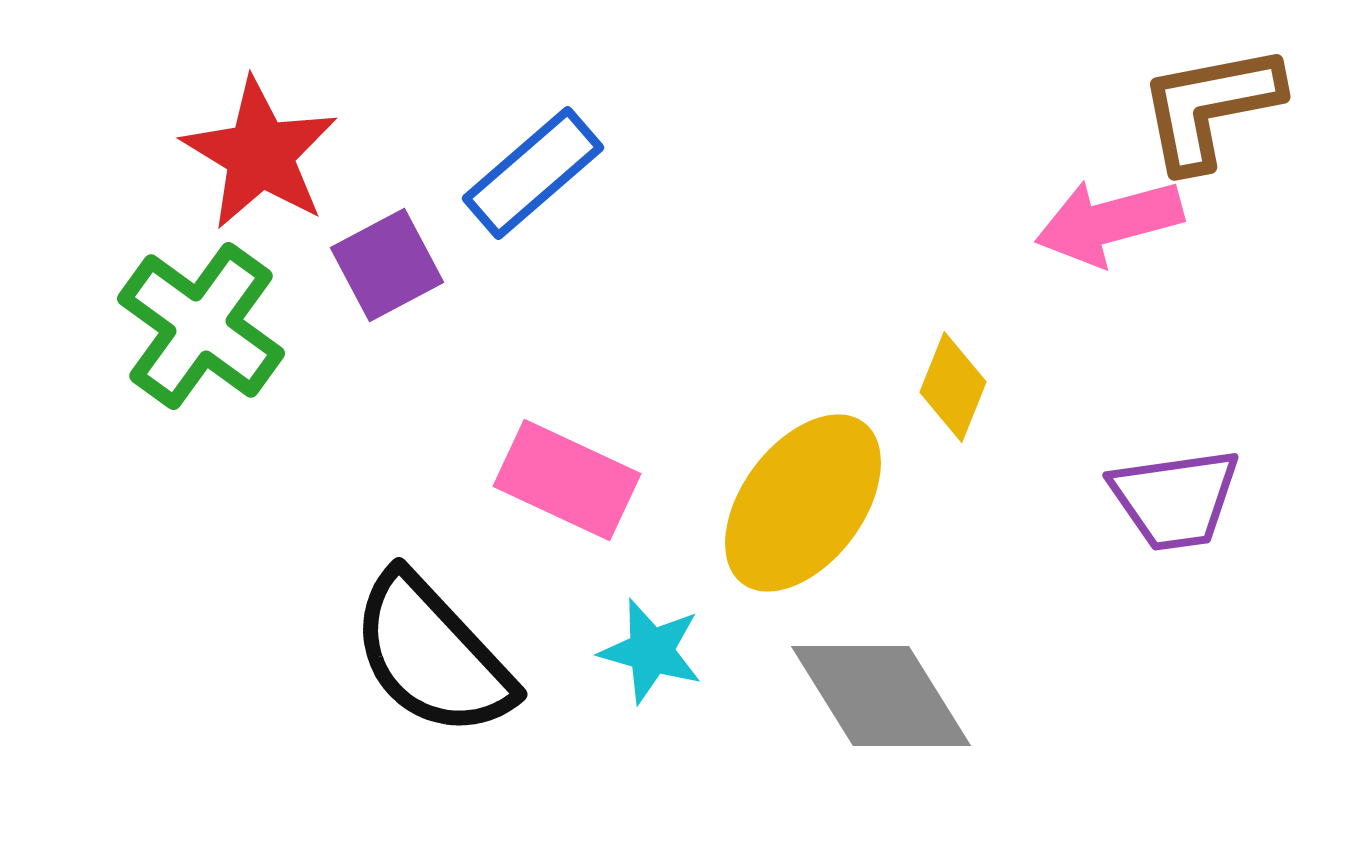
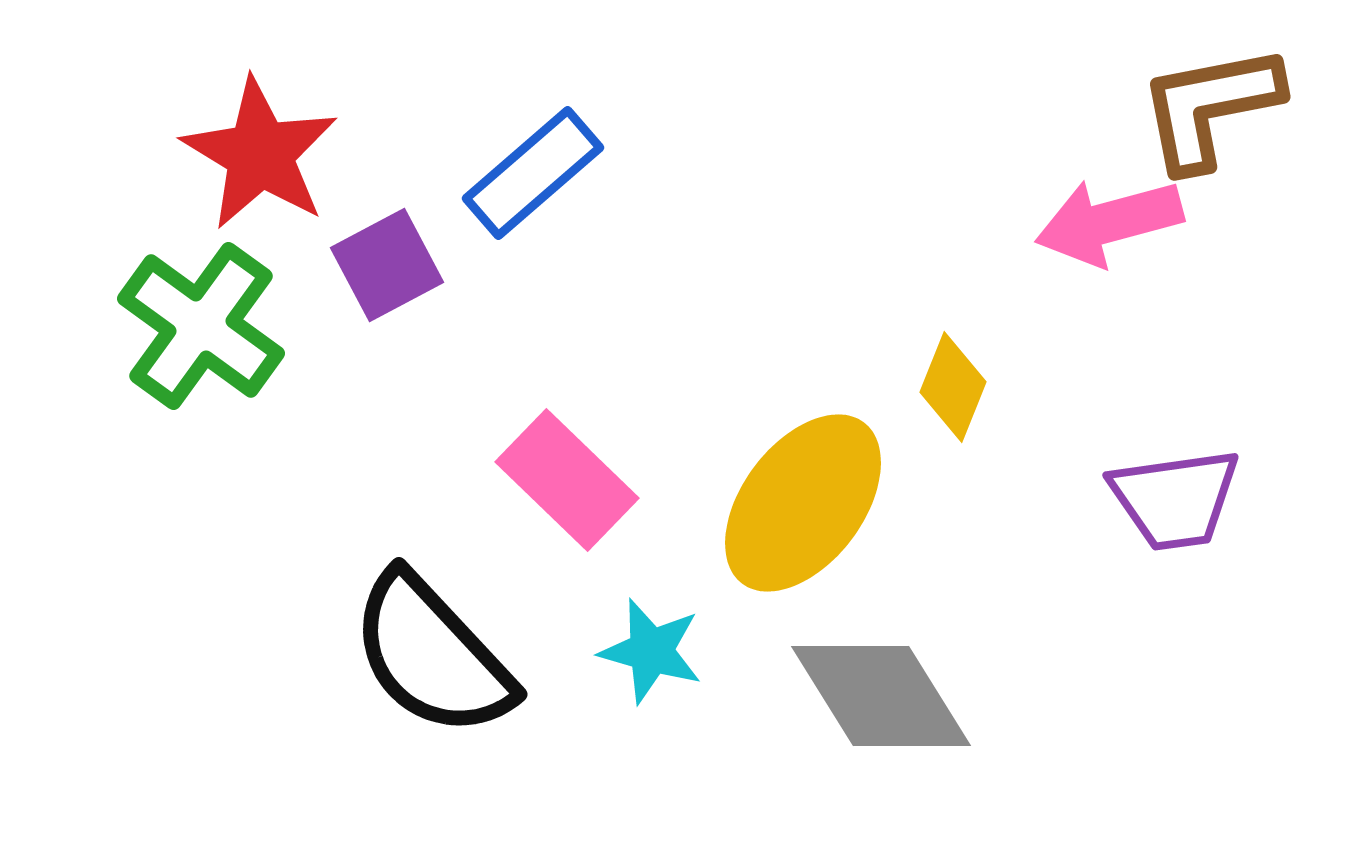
pink rectangle: rotated 19 degrees clockwise
